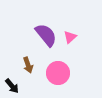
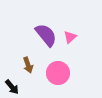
black arrow: moved 1 px down
